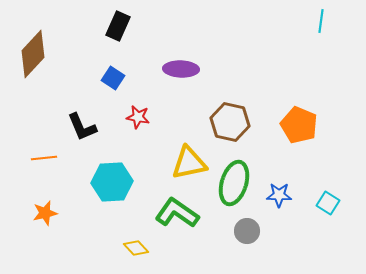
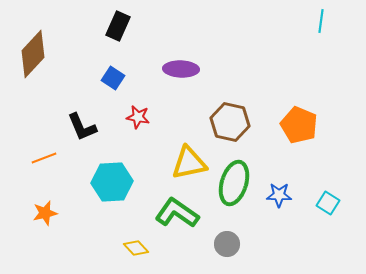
orange line: rotated 15 degrees counterclockwise
gray circle: moved 20 px left, 13 px down
